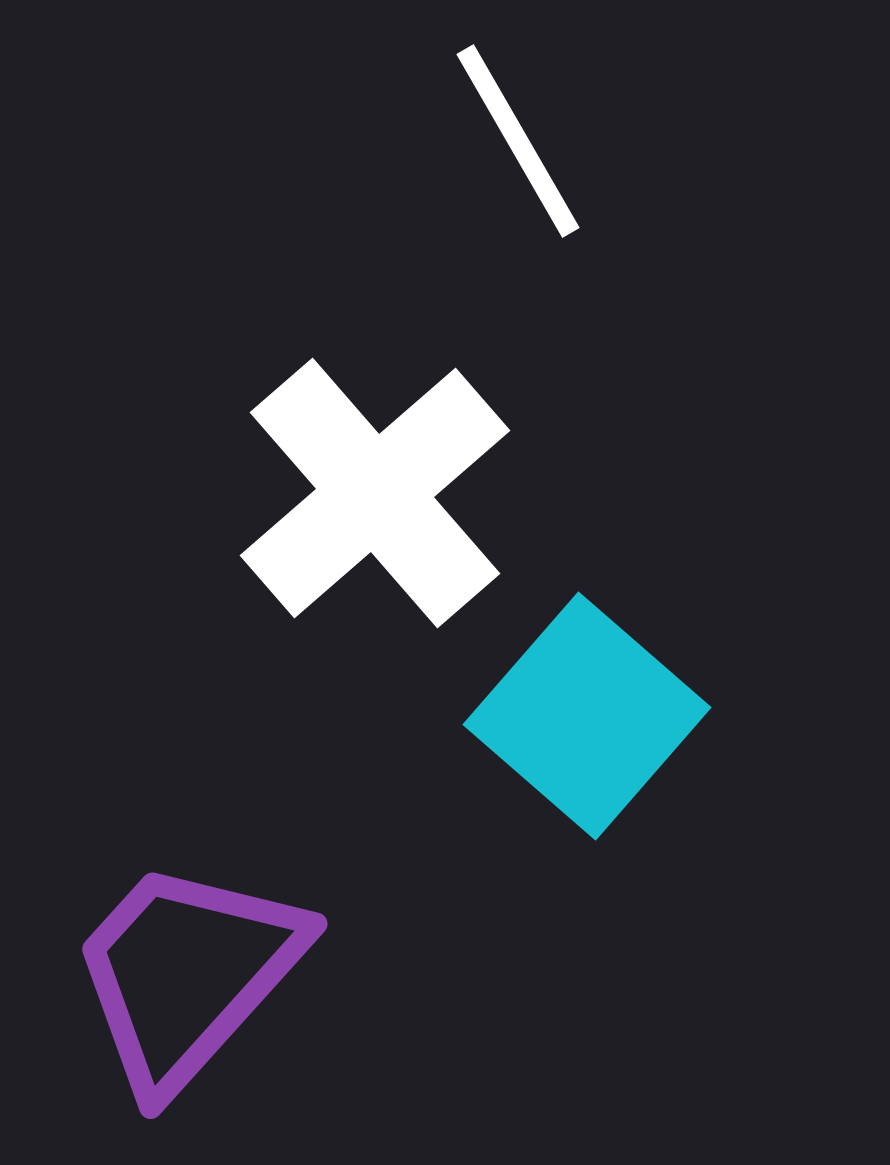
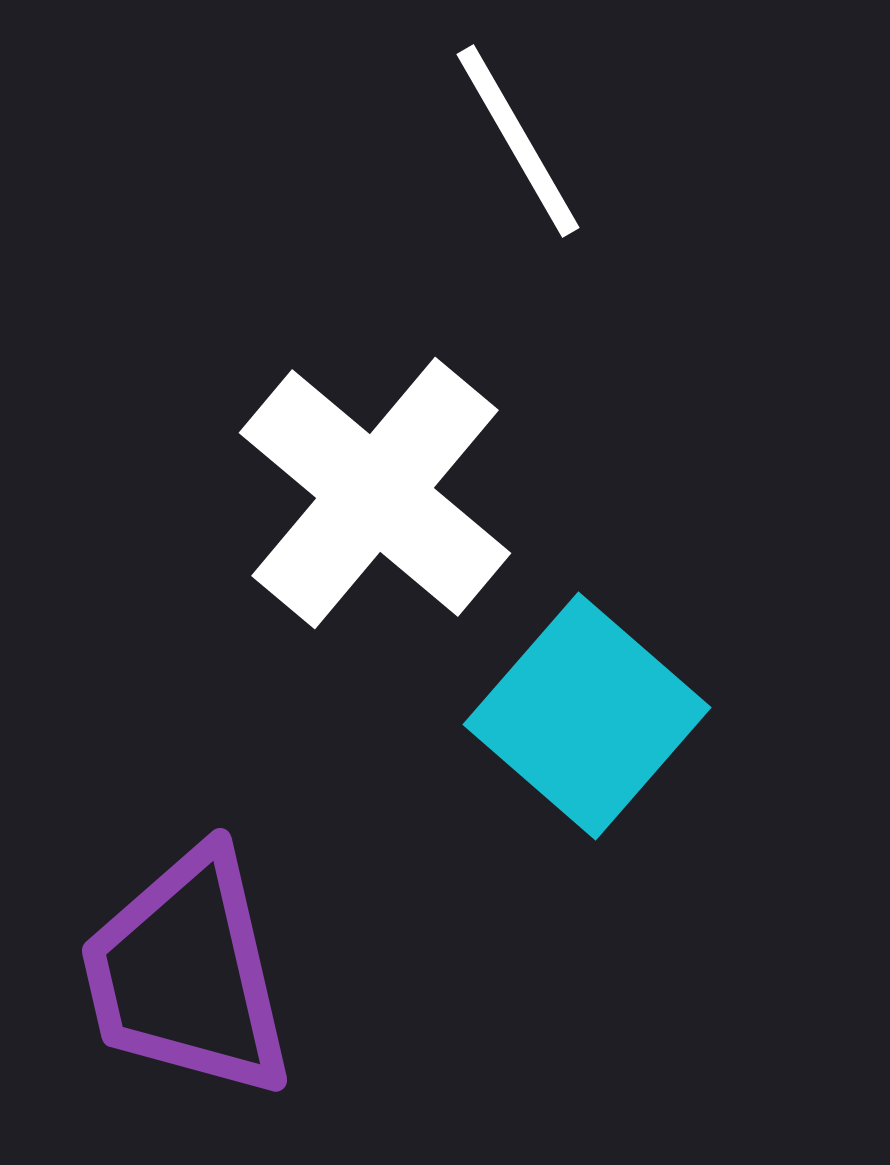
white cross: rotated 9 degrees counterclockwise
purple trapezoid: rotated 55 degrees counterclockwise
